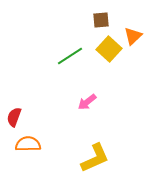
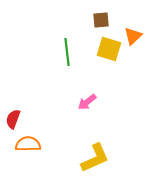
yellow square: rotated 25 degrees counterclockwise
green line: moved 3 px left, 4 px up; rotated 64 degrees counterclockwise
red semicircle: moved 1 px left, 2 px down
